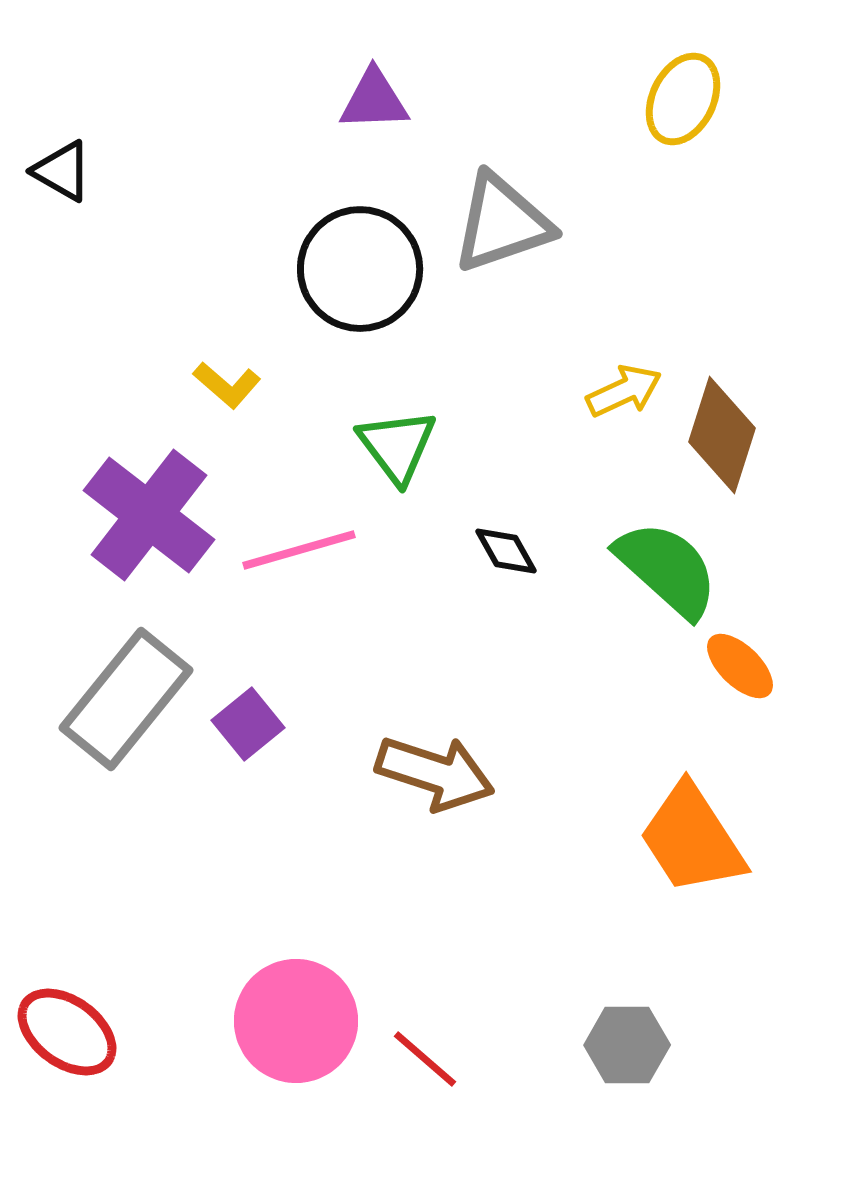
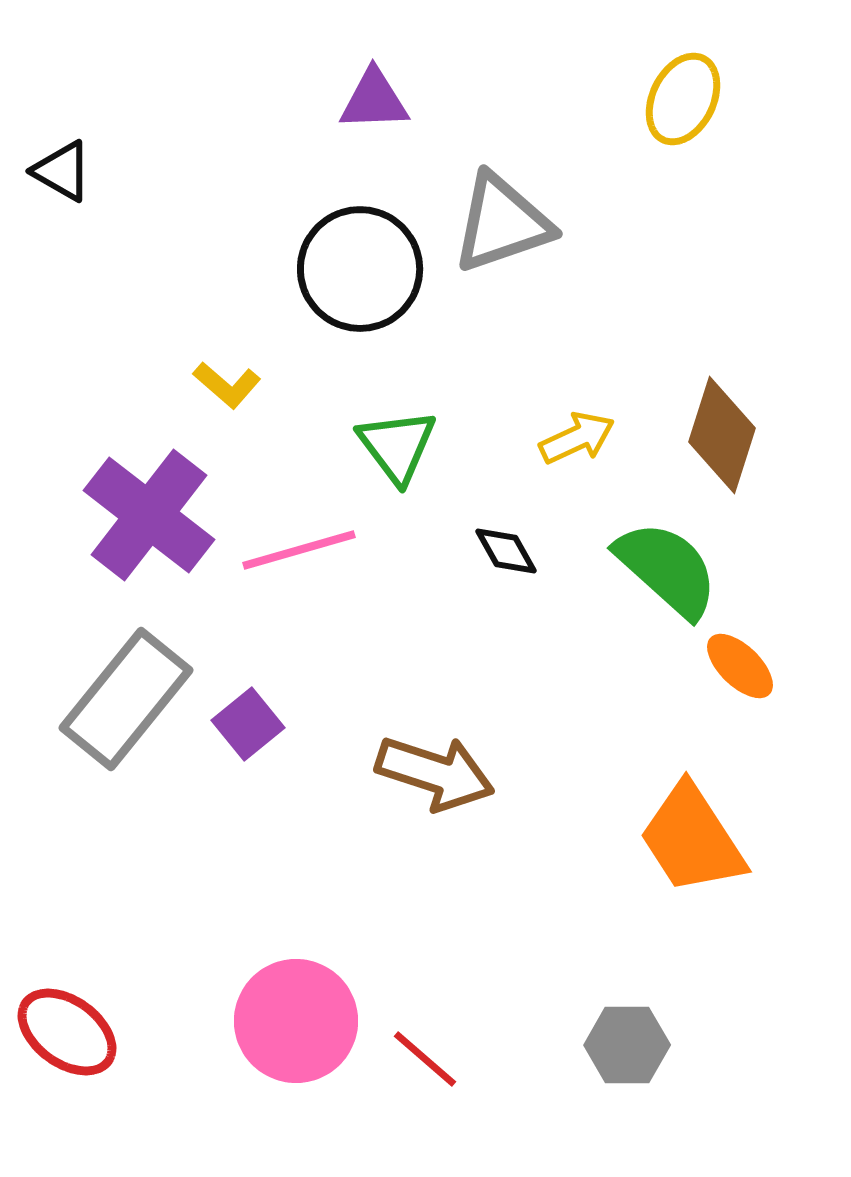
yellow arrow: moved 47 px left, 47 px down
